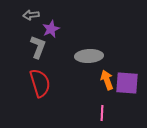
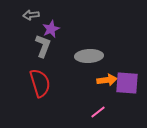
gray L-shape: moved 5 px right, 1 px up
orange arrow: rotated 102 degrees clockwise
pink line: moved 4 px left, 1 px up; rotated 49 degrees clockwise
